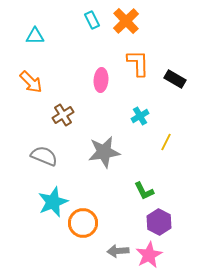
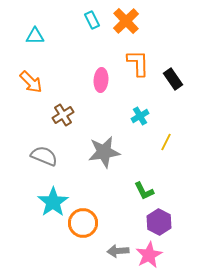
black rectangle: moved 2 px left; rotated 25 degrees clockwise
cyan star: rotated 12 degrees counterclockwise
